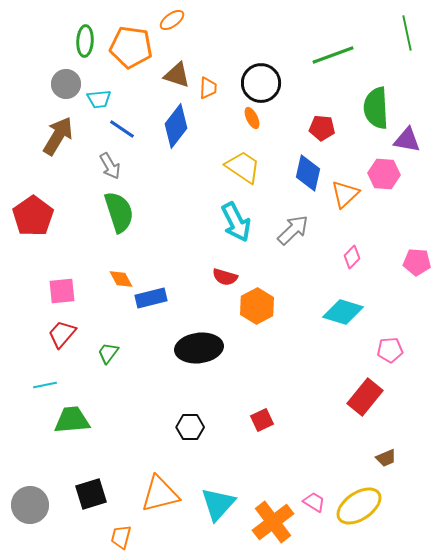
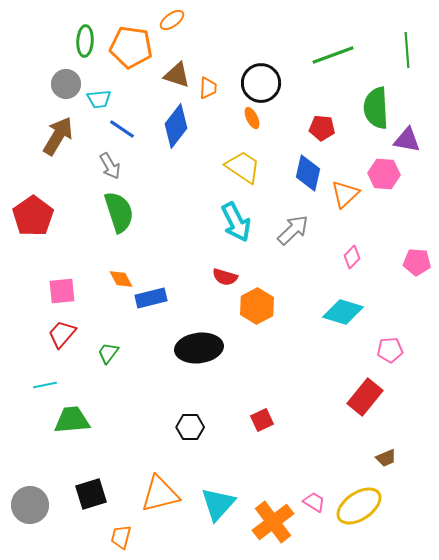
green line at (407, 33): moved 17 px down; rotated 8 degrees clockwise
